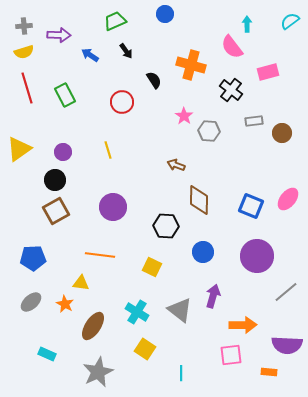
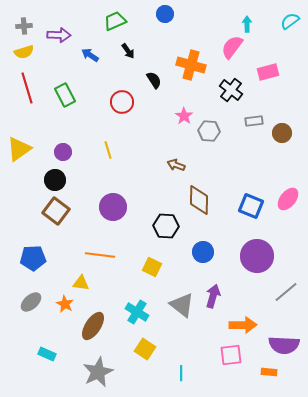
pink semicircle at (232, 47): rotated 75 degrees clockwise
black arrow at (126, 51): moved 2 px right
brown square at (56, 211): rotated 24 degrees counterclockwise
gray triangle at (180, 310): moved 2 px right, 5 px up
purple semicircle at (287, 345): moved 3 px left
